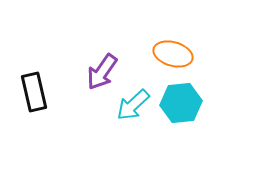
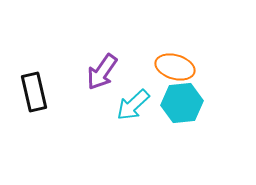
orange ellipse: moved 2 px right, 13 px down
cyan hexagon: moved 1 px right
